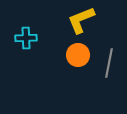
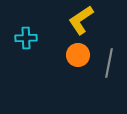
yellow L-shape: rotated 12 degrees counterclockwise
